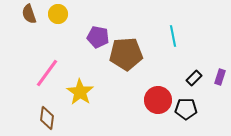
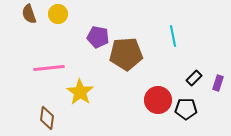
pink line: moved 2 px right, 5 px up; rotated 48 degrees clockwise
purple rectangle: moved 2 px left, 6 px down
